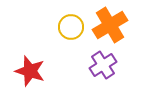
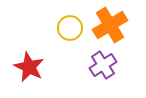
yellow circle: moved 1 px left, 1 px down
red star: moved 1 px left, 4 px up; rotated 8 degrees clockwise
